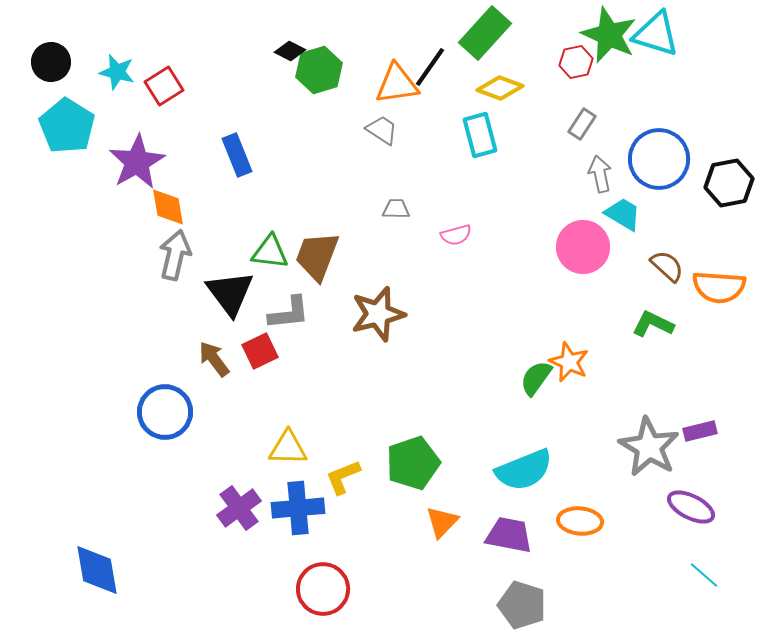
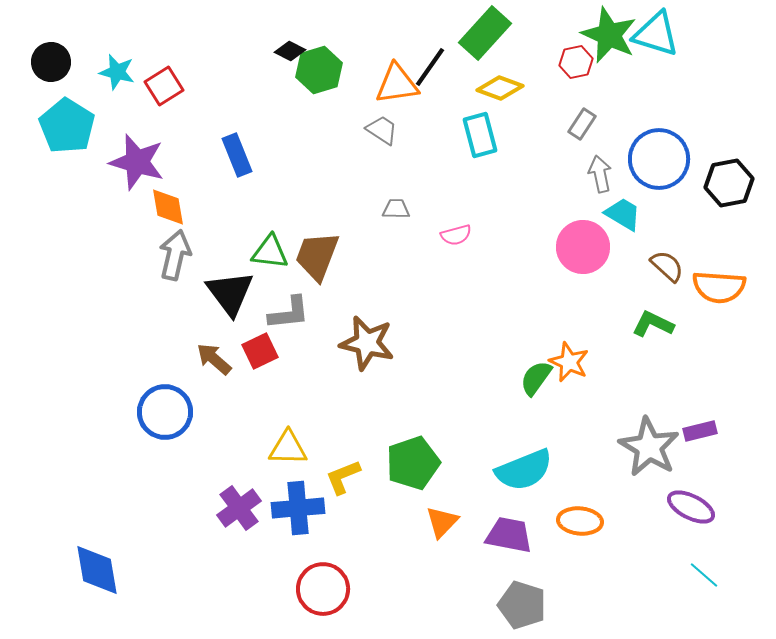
purple star at (137, 162): rotated 26 degrees counterclockwise
brown star at (378, 314): moved 11 px left, 29 px down; rotated 28 degrees clockwise
brown arrow at (214, 359): rotated 12 degrees counterclockwise
